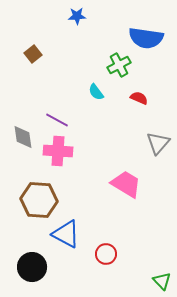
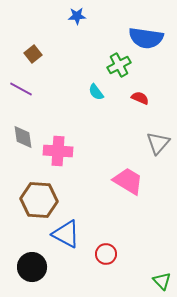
red semicircle: moved 1 px right
purple line: moved 36 px left, 31 px up
pink trapezoid: moved 2 px right, 3 px up
